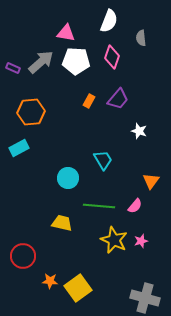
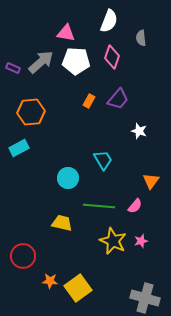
yellow star: moved 1 px left, 1 px down
